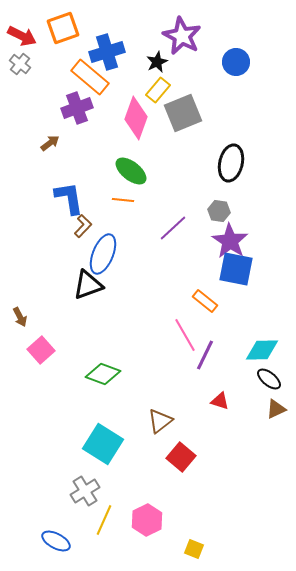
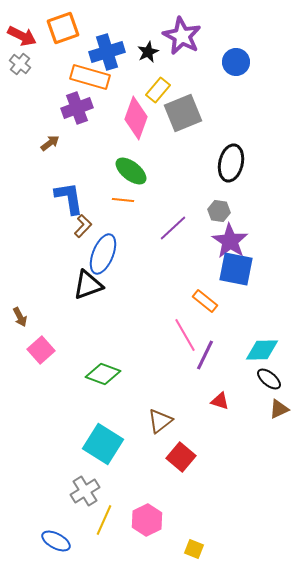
black star at (157, 62): moved 9 px left, 10 px up
orange rectangle at (90, 77): rotated 24 degrees counterclockwise
brown triangle at (276, 409): moved 3 px right
